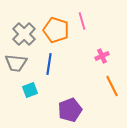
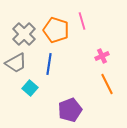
gray trapezoid: rotated 35 degrees counterclockwise
orange line: moved 5 px left, 2 px up
cyan square: moved 2 px up; rotated 28 degrees counterclockwise
